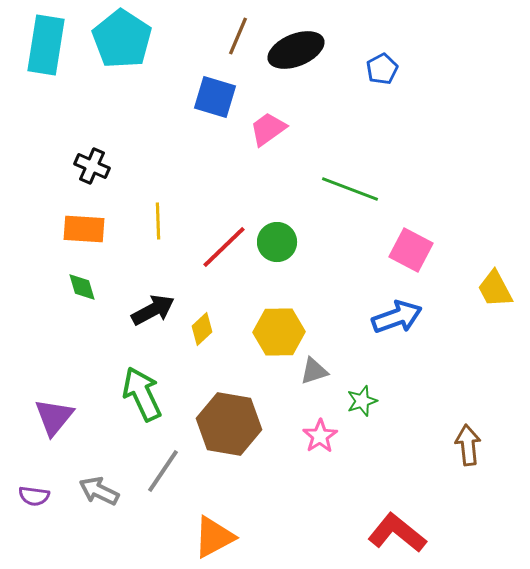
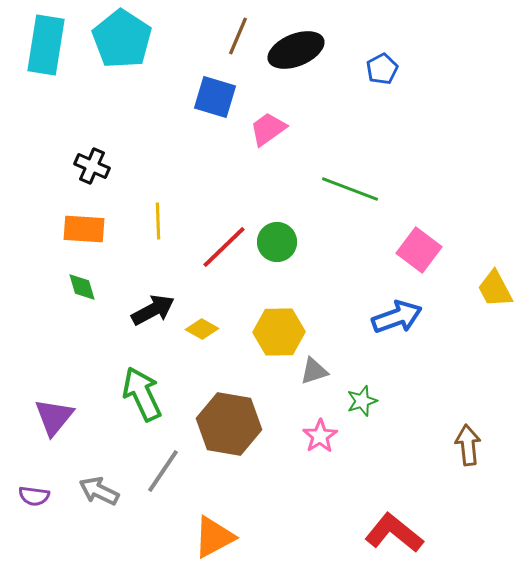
pink square: moved 8 px right; rotated 9 degrees clockwise
yellow diamond: rotated 72 degrees clockwise
red L-shape: moved 3 px left
